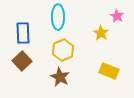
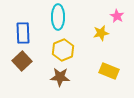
yellow star: rotated 28 degrees clockwise
brown star: rotated 24 degrees counterclockwise
